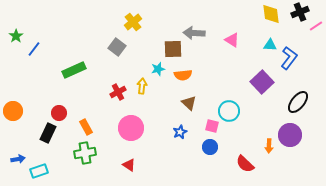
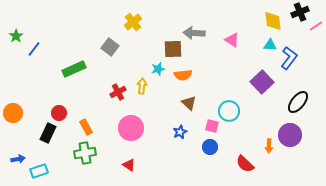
yellow diamond: moved 2 px right, 7 px down
gray square: moved 7 px left
green rectangle: moved 1 px up
orange circle: moved 2 px down
